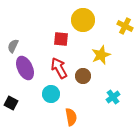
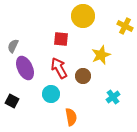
yellow circle: moved 4 px up
black square: moved 1 px right, 2 px up
